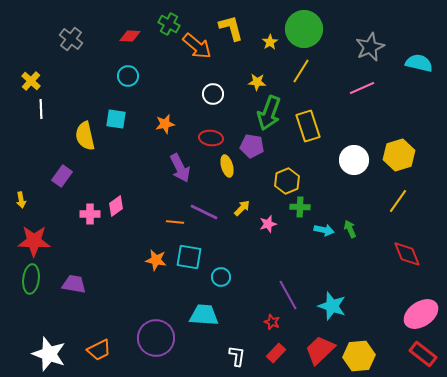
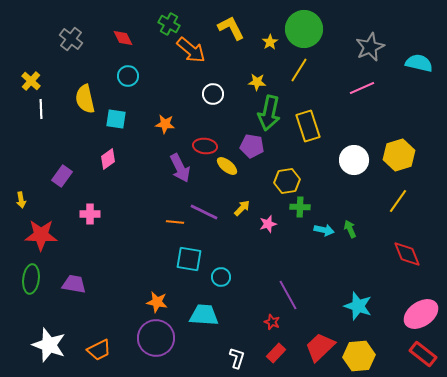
yellow L-shape at (231, 28): rotated 12 degrees counterclockwise
red diamond at (130, 36): moved 7 px left, 2 px down; rotated 60 degrees clockwise
orange arrow at (197, 46): moved 6 px left, 4 px down
yellow line at (301, 71): moved 2 px left, 1 px up
green arrow at (269, 113): rotated 8 degrees counterclockwise
orange star at (165, 124): rotated 18 degrees clockwise
yellow semicircle at (85, 136): moved 37 px up
red ellipse at (211, 138): moved 6 px left, 8 px down
yellow ellipse at (227, 166): rotated 35 degrees counterclockwise
yellow hexagon at (287, 181): rotated 15 degrees clockwise
pink diamond at (116, 206): moved 8 px left, 47 px up
red star at (34, 241): moved 7 px right, 6 px up
cyan square at (189, 257): moved 2 px down
orange star at (156, 260): moved 1 px right, 42 px down
cyan star at (332, 306): moved 26 px right
red trapezoid at (320, 350): moved 3 px up
white star at (49, 354): moved 9 px up
white L-shape at (237, 356): moved 2 px down; rotated 10 degrees clockwise
